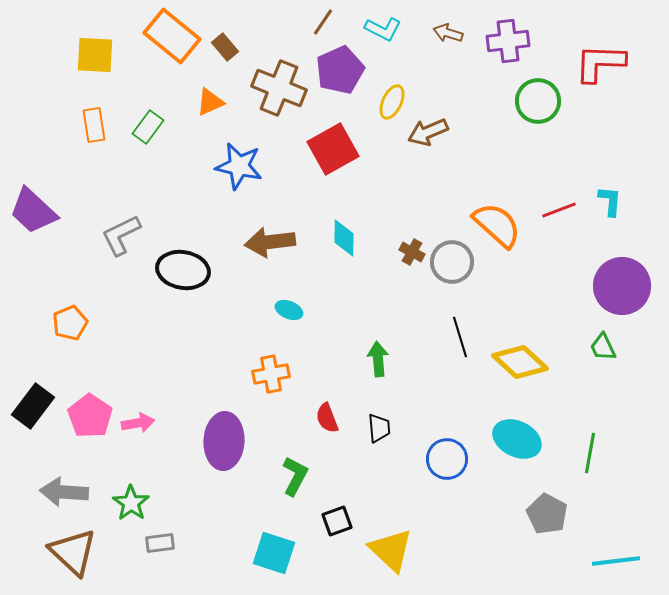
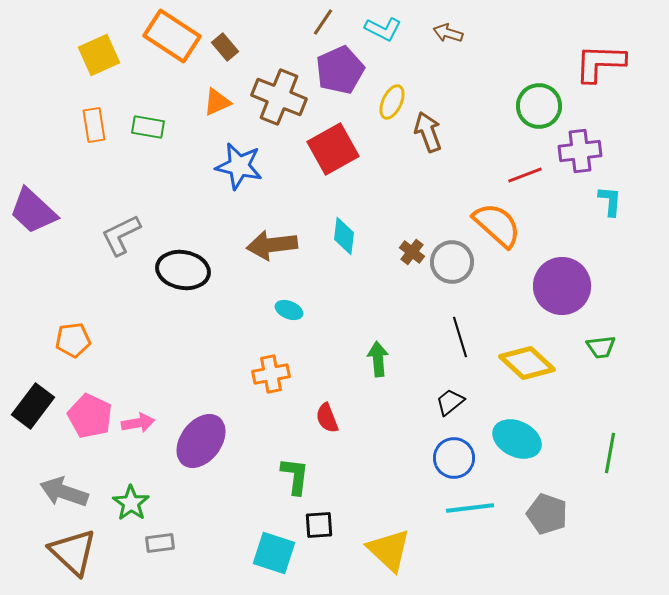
orange rectangle at (172, 36): rotated 6 degrees counterclockwise
purple cross at (508, 41): moved 72 px right, 110 px down
yellow square at (95, 55): moved 4 px right; rotated 27 degrees counterclockwise
brown cross at (279, 88): moved 9 px down
green circle at (538, 101): moved 1 px right, 5 px down
orange triangle at (210, 102): moved 7 px right
green rectangle at (148, 127): rotated 64 degrees clockwise
brown arrow at (428, 132): rotated 93 degrees clockwise
red line at (559, 210): moved 34 px left, 35 px up
cyan diamond at (344, 238): moved 2 px up; rotated 6 degrees clockwise
brown arrow at (270, 242): moved 2 px right, 3 px down
brown cross at (412, 252): rotated 10 degrees clockwise
purple circle at (622, 286): moved 60 px left
orange pentagon at (70, 323): moved 3 px right, 17 px down; rotated 16 degrees clockwise
green trapezoid at (603, 347): moved 2 px left; rotated 72 degrees counterclockwise
yellow diamond at (520, 362): moved 7 px right, 1 px down
pink pentagon at (90, 416): rotated 9 degrees counterclockwise
black trapezoid at (379, 428): moved 71 px right, 26 px up; rotated 124 degrees counterclockwise
purple ellipse at (224, 441): moved 23 px left; rotated 34 degrees clockwise
green line at (590, 453): moved 20 px right
blue circle at (447, 459): moved 7 px right, 1 px up
green L-shape at (295, 476): rotated 21 degrees counterclockwise
gray arrow at (64, 492): rotated 15 degrees clockwise
gray pentagon at (547, 514): rotated 9 degrees counterclockwise
black square at (337, 521): moved 18 px left, 4 px down; rotated 16 degrees clockwise
yellow triangle at (391, 550): moved 2 px left
cyan line at (616, 561): moved 146 px left, 53 px up
